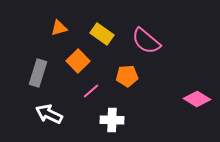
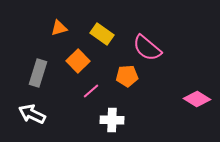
pink semicircle: moved 1 px right, 7 px down
white arrow: moved 17 px left
